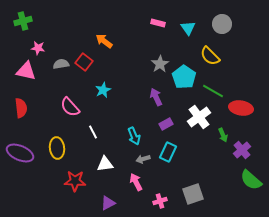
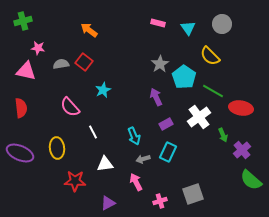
orange arrow: moved 15 px left, 11 px up
